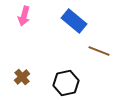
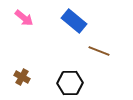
pink arrow: moved 2 px down; rotated 66 degrees counterclockwise
brown cross: rotated 21 degrees counterclockwise
black hexagon: moved 4 px right; rotated 10 degrees clockwise
